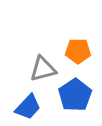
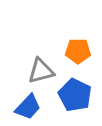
gray triangle: moved 2 px left, 2 px down
blue pentagon: rotated 12 degrees counterclockwise
